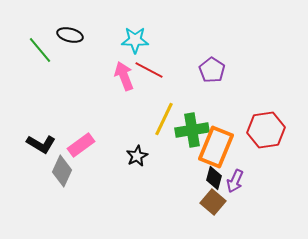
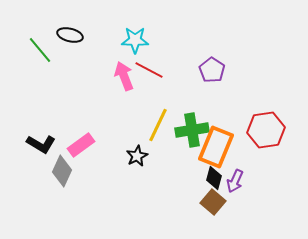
yellow line: moved 6 px left, 6 px down
